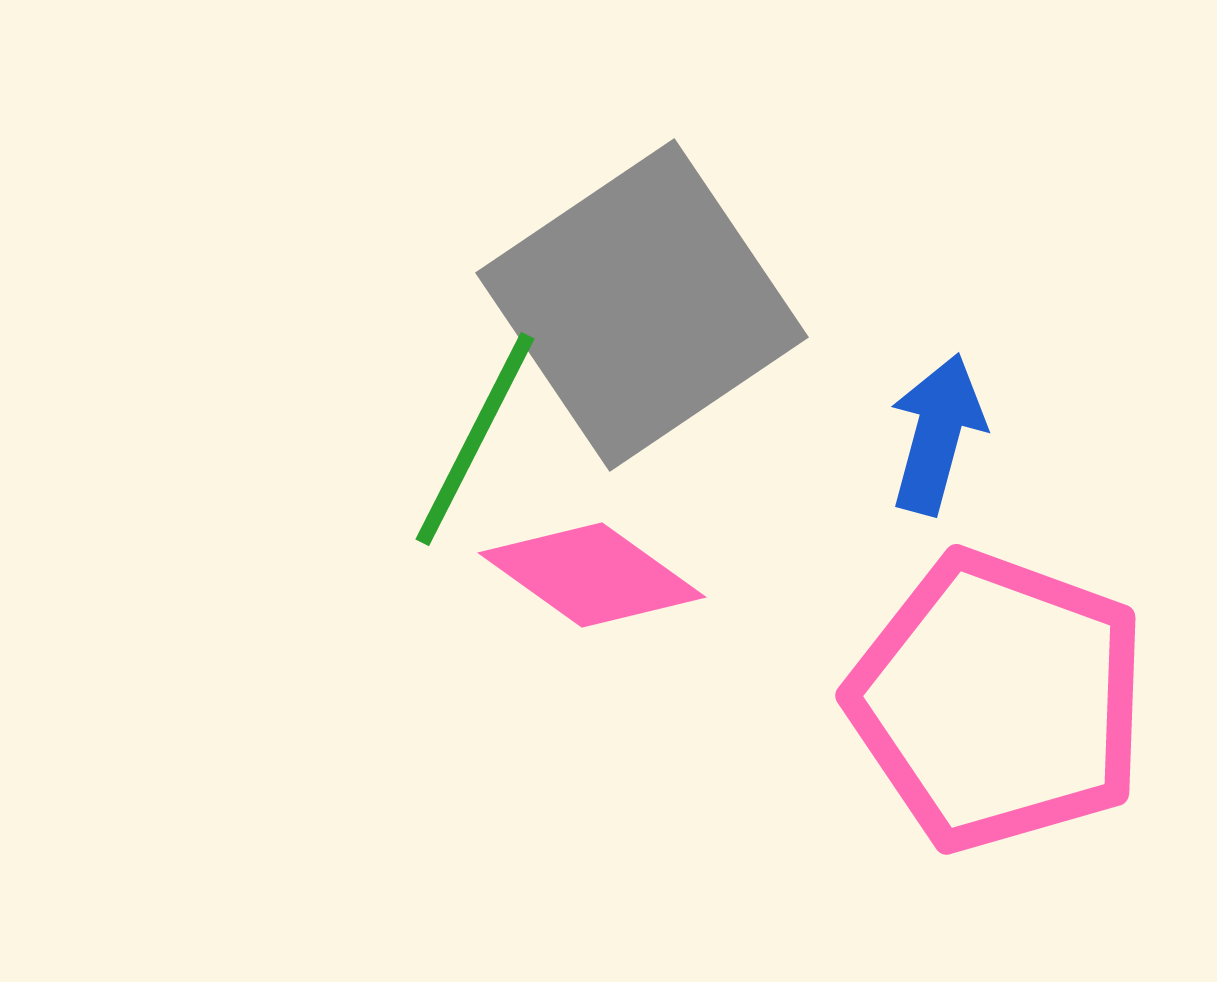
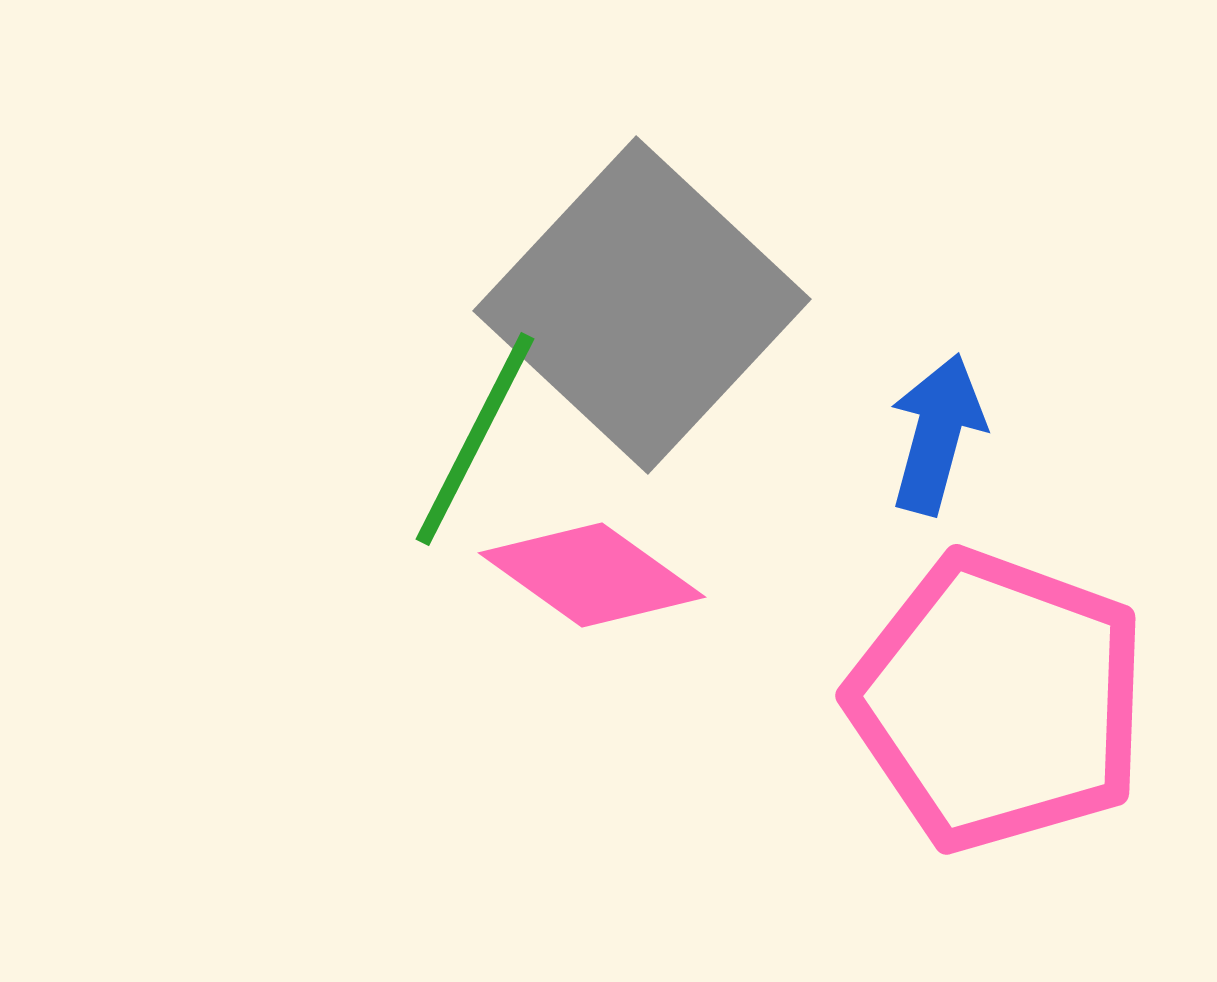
gray square: rotated 13 degrees counterclockwise
